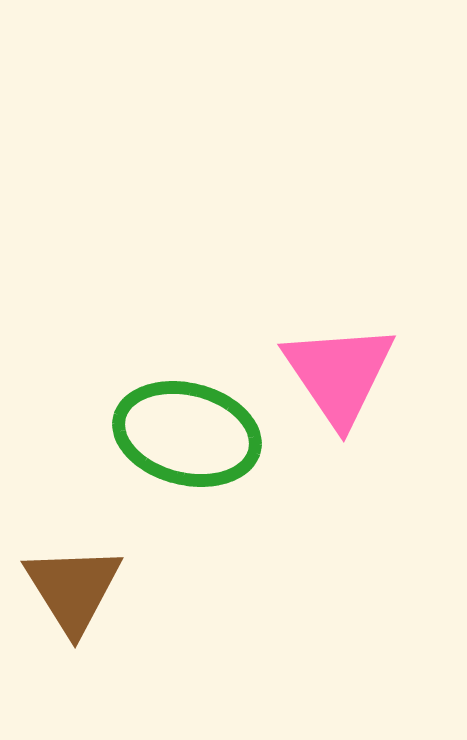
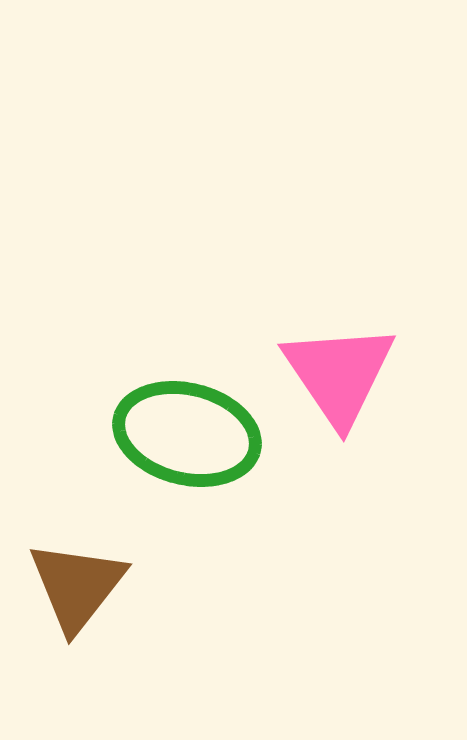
brown triangle: moved 4 px right, 3 px up; rotated 10 degrees clockwise
